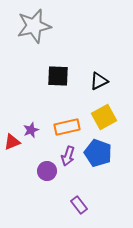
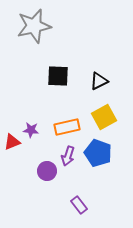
purple star: rotated 28 degrees clockwise
